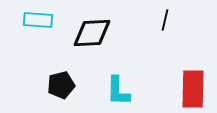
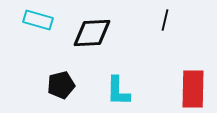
cyan rectangle: rotated 12 degrees clockwise
